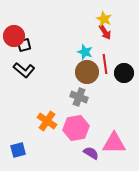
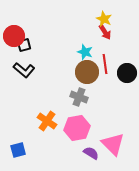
black circle: moved 3 px right
pink hexagon: moved 1 px right
pink triangle: moved 1 px left, 1 px down; rotated 45 degrees clockwise
